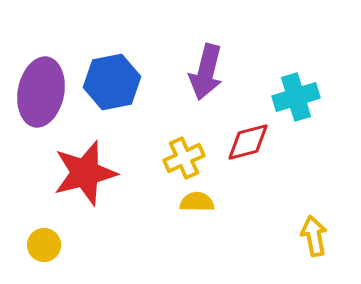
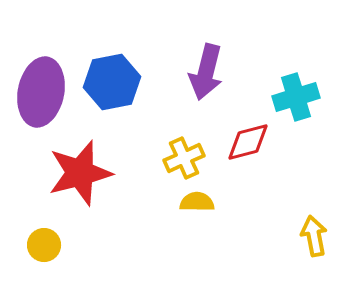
red star: moved 5 px left
